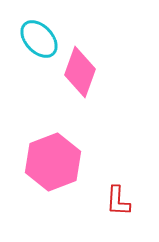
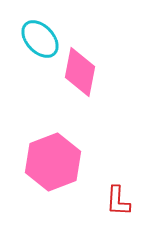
cyan ellipse: moved 1 px right
pink diamond: rotated 9 degrees counterclockwise
